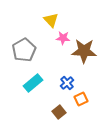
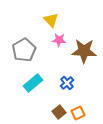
pink star: moved 4 px left, 2 px down
orange square: moved 3 px left, 14 px down
